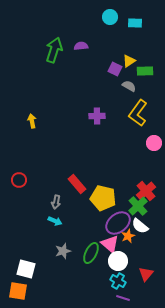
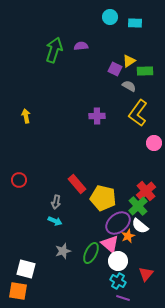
yellow arrow: moved 6 px left, 5 px up
